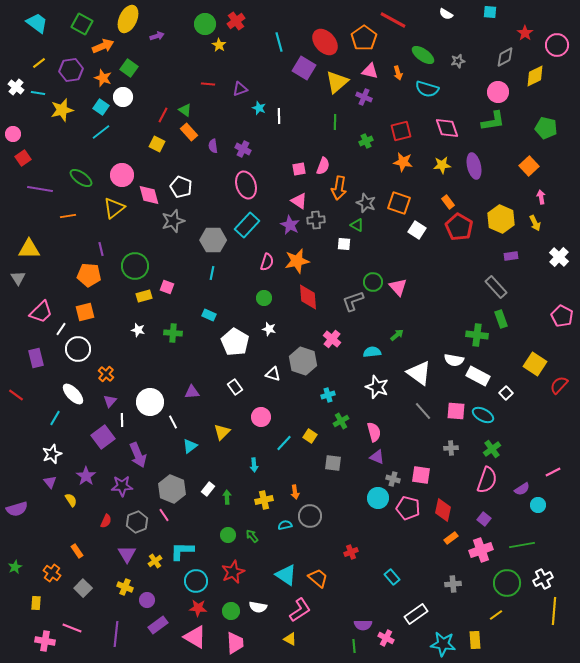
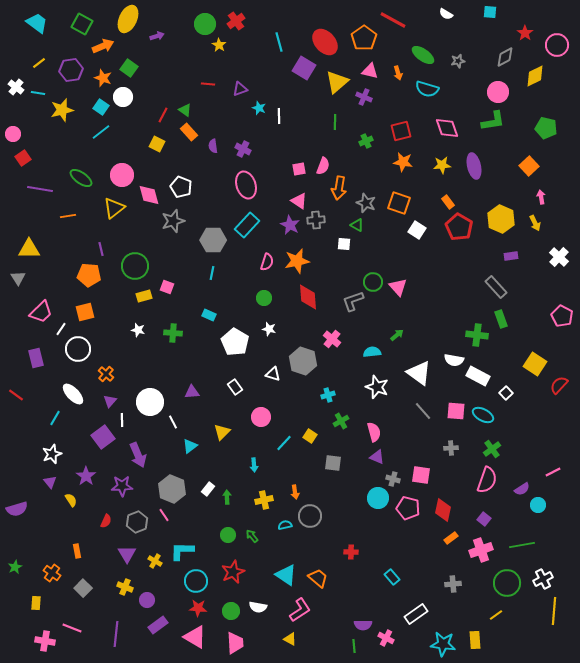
orange rectangle at (77, 551): rotated 24 degrees clockwise
red cross at (351, 552): rotated 24 degrees clockwise
yellow cross at (155, 561): rotated 24 degrees counterclockwise
